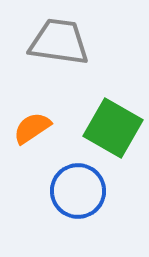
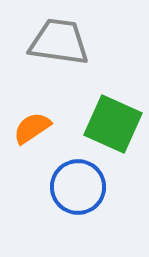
green square: moved 4 px up; rotated 6 degrees counterclockwise
blue circle: moved 4 px up
